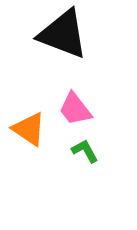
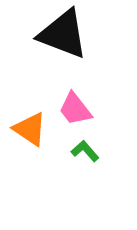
orange triangle: moved 1 px right
green L-shape: rotated 12 degrees counterclockwise
